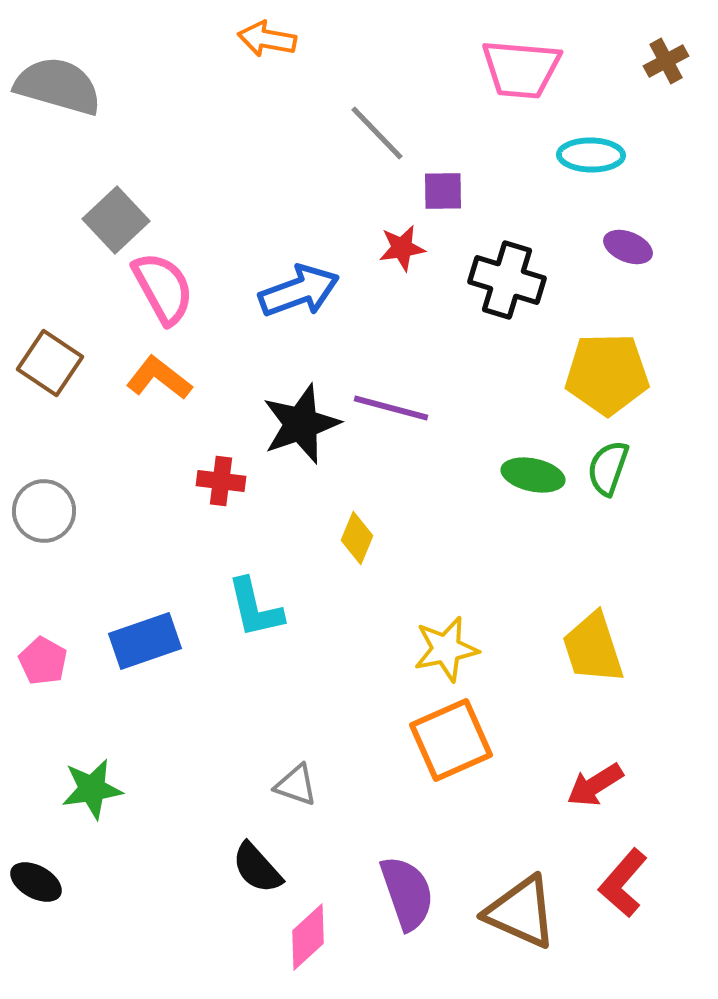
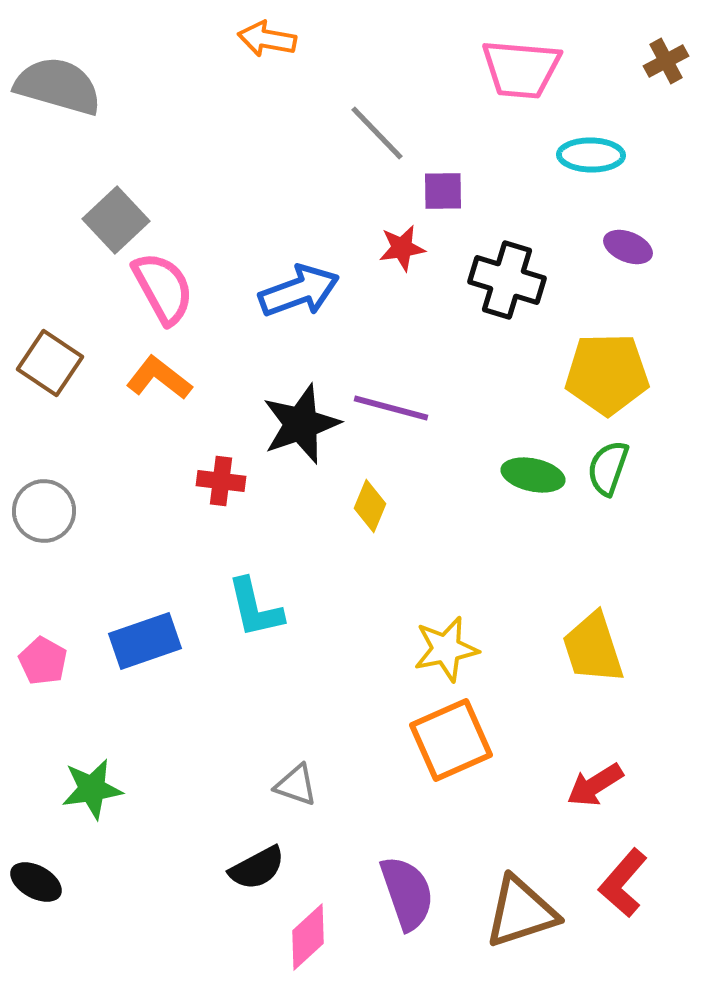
yellow diamond: moved 13 px right, 32 px up
black semicircle: rotated 76 degrees counterclockwise
brown triangle: rotated 42 degrees counterclockwise
